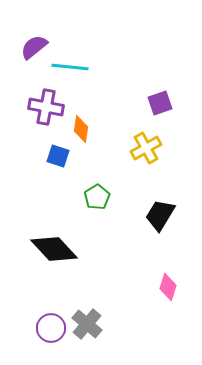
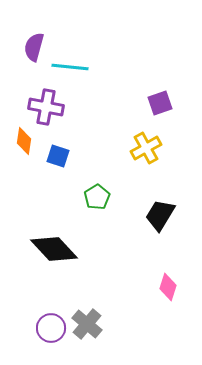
purple semicircle: rotated 36 degrees counterclockwise
orange diamond: moved 57 px left, 12 px down
